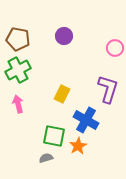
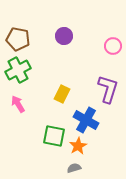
pink circle: moved 2 px left, 2 px up
pink arrow: rotated 18 degrees counterclockwise
gray semicircle: moved 28 px right, 10 px down
